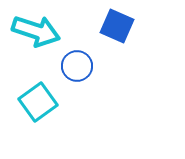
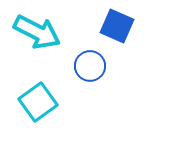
cyan arrow: moved 1 px right, 1 px down; rotated 9 degrees clockwise
blue circle: moved 13 px right
